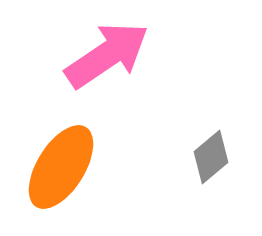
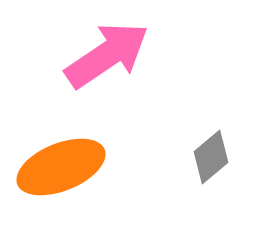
orange ellipse: rotated 36 degrees clockwise
